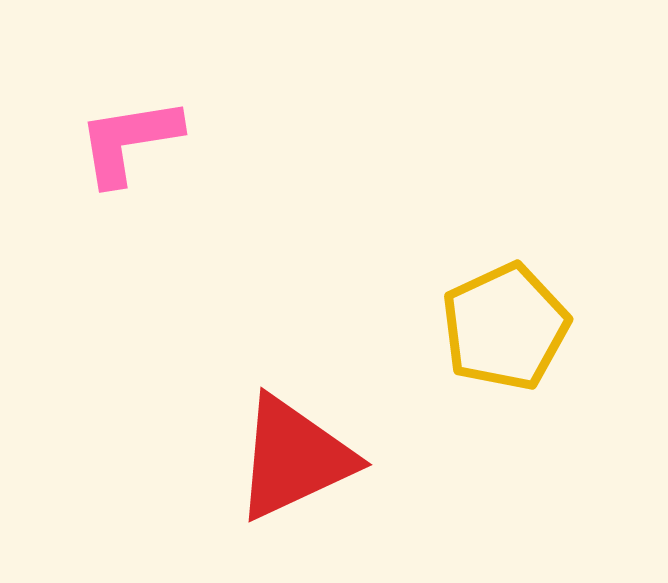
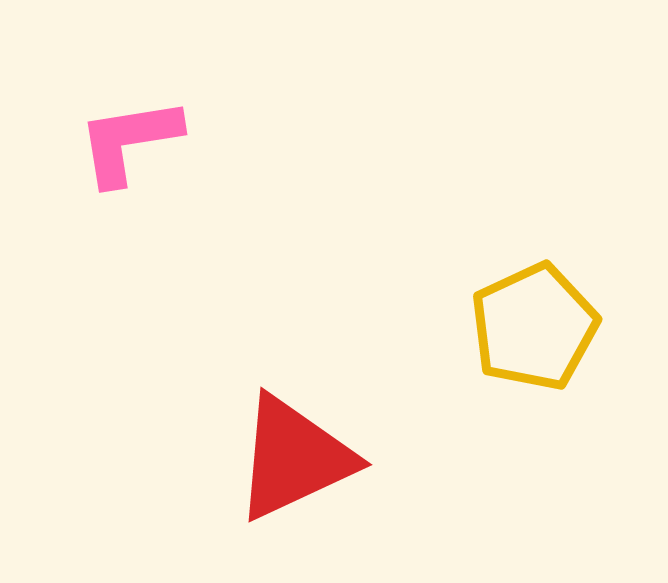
yellow pentagon: moved 29 px right
